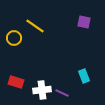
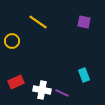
yellow line: moved 3 px right, 4 px up
yellow circle: moved 2 px left, 3 px down
cyan rectangle: moved 1 px up
red rectangle: rotated 42 degrees counterclockwise
white cross: rotated 18 degrees clockwise
